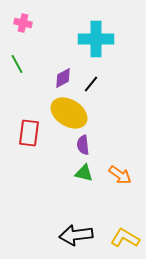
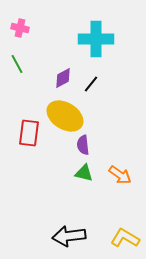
pink cross: moved 3 px left, 5 px down
yellow ellipse: moved 4 px left, 3 px down
black arrow: moved 7 px left, 1 px down
